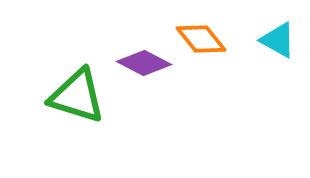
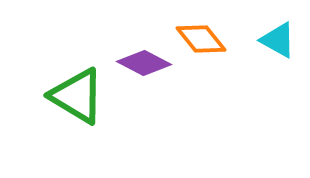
green triangle: rotated 14 degrees clockwise
